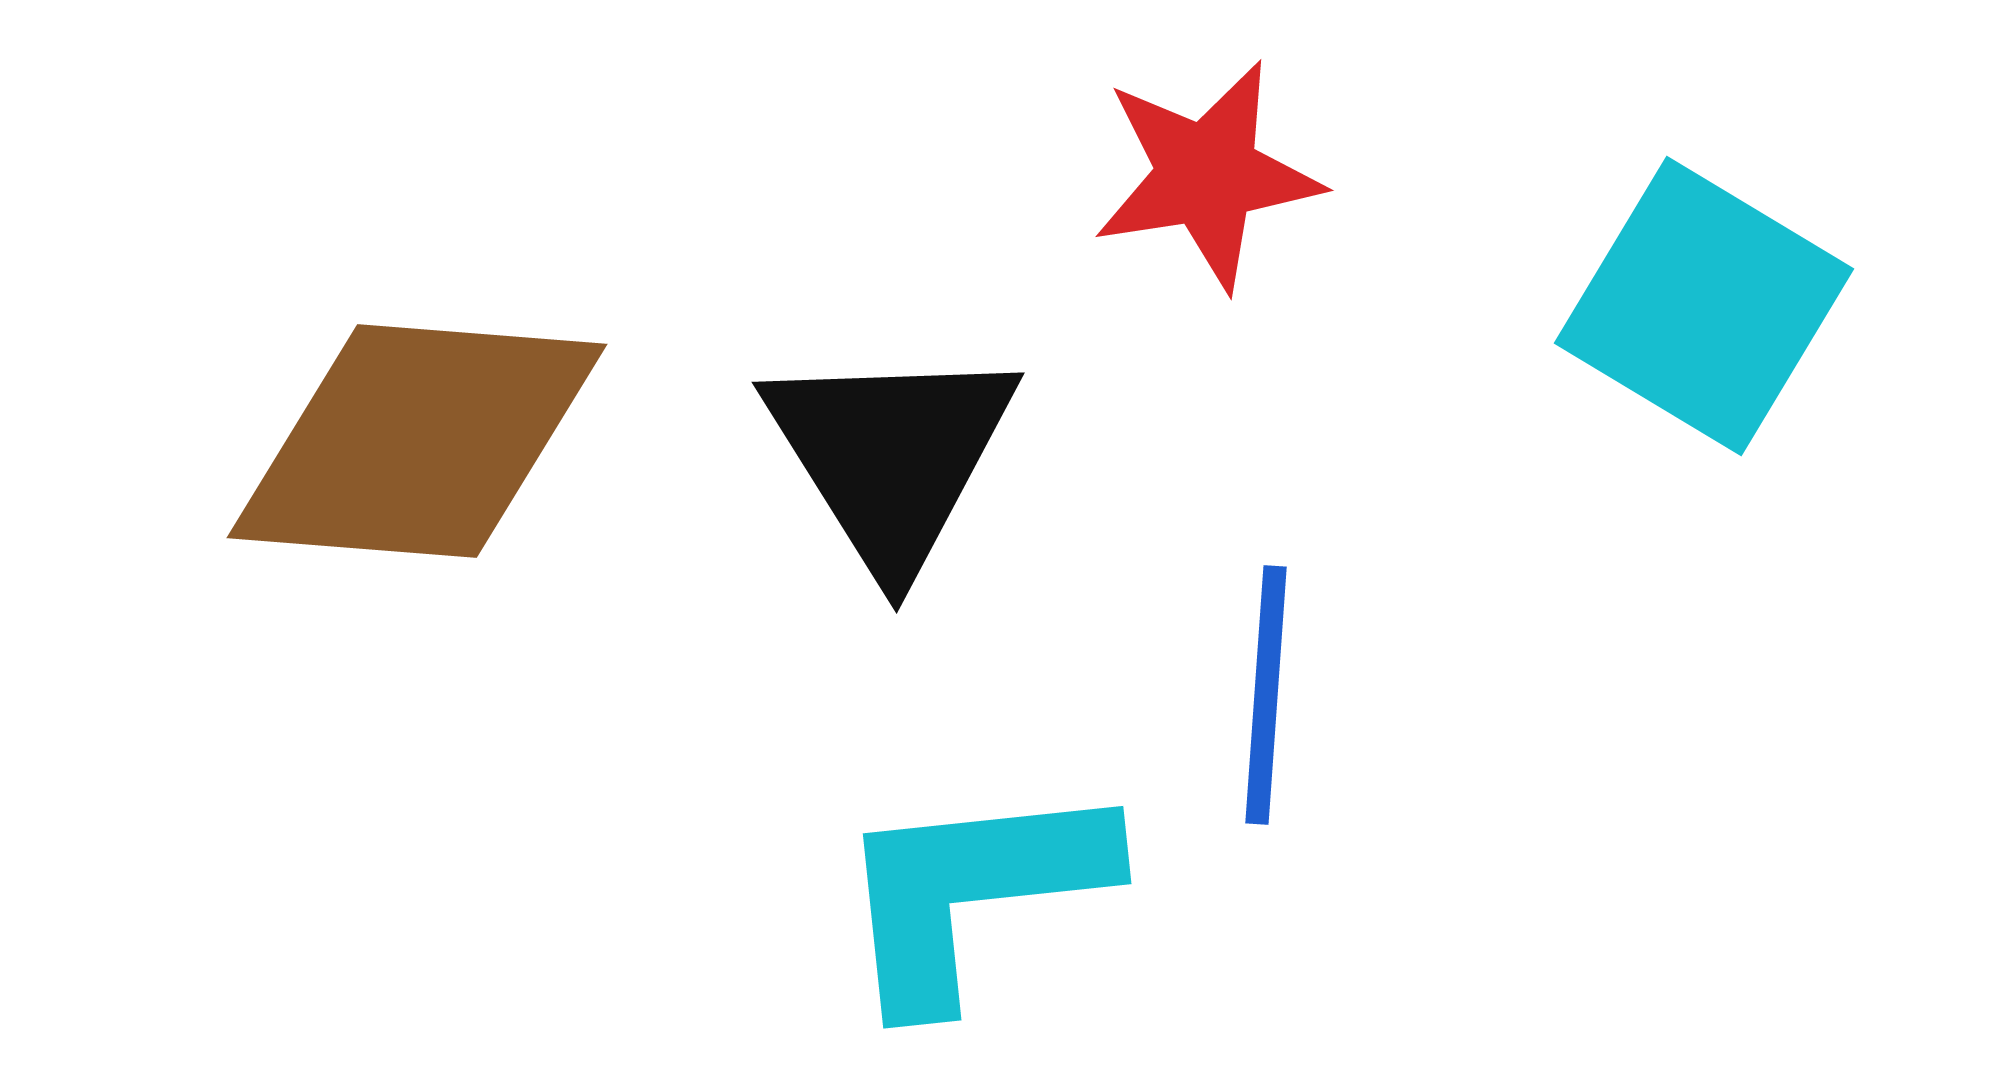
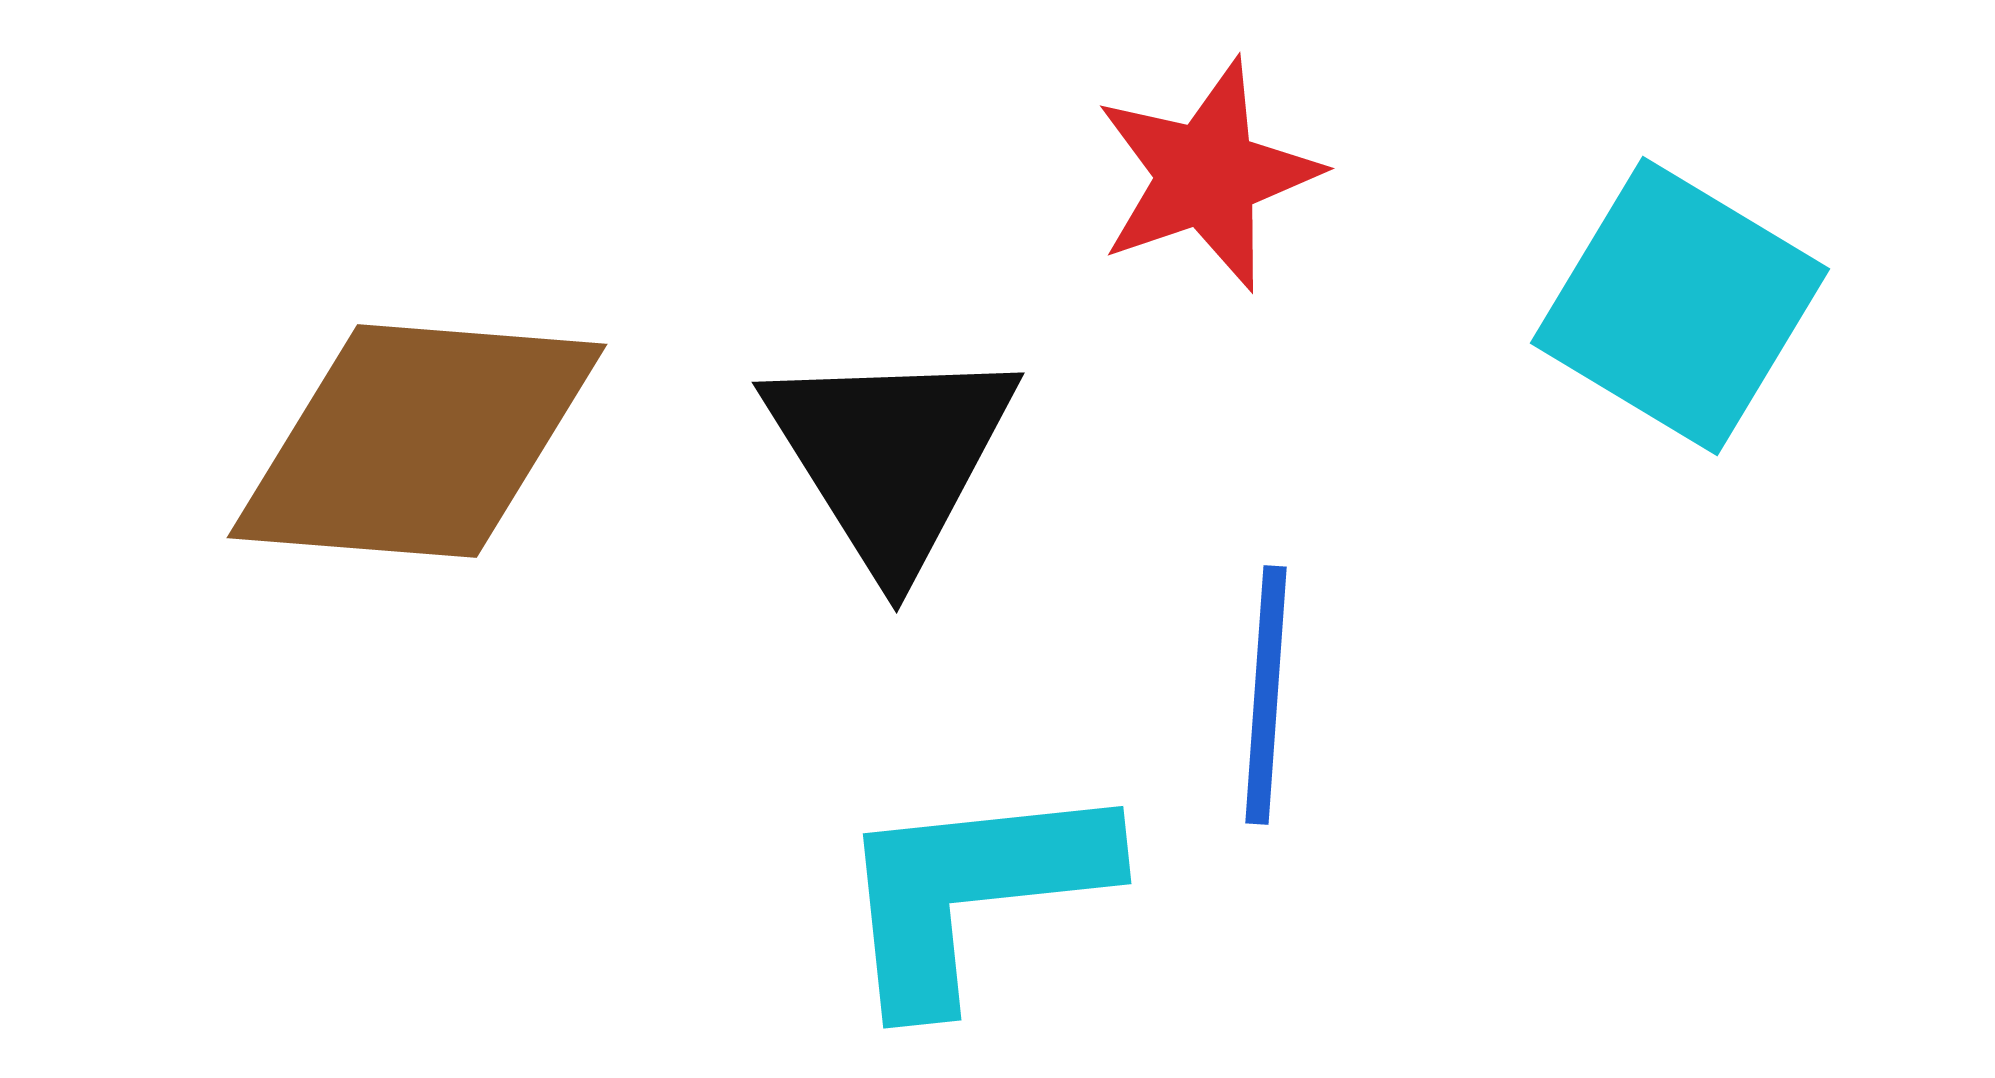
red star: rotated 10 degrees counterclockwise
cyan square: moved 24 px left
